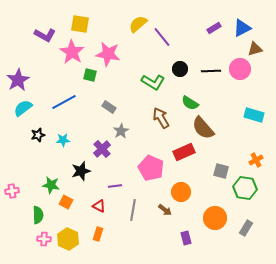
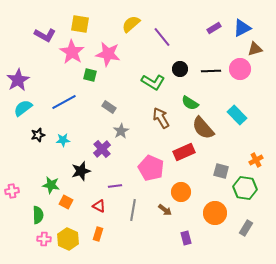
yellow semicircle at (138, 24): moved 7 px left
cyan rectangle at (254, 115): moved 17 px left; rotated 30 degrees clockwise
orange circle at (215, 218): moved 5 px up
